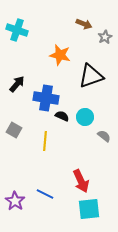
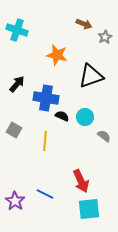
orange star: moved 3 px left
